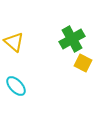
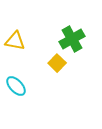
yellow triangle: moved 1 px right, 1 px up; rotated 30 degrees counterclockwise
yellow square: moved 26 px left; rotated 18 degrees clockwise
